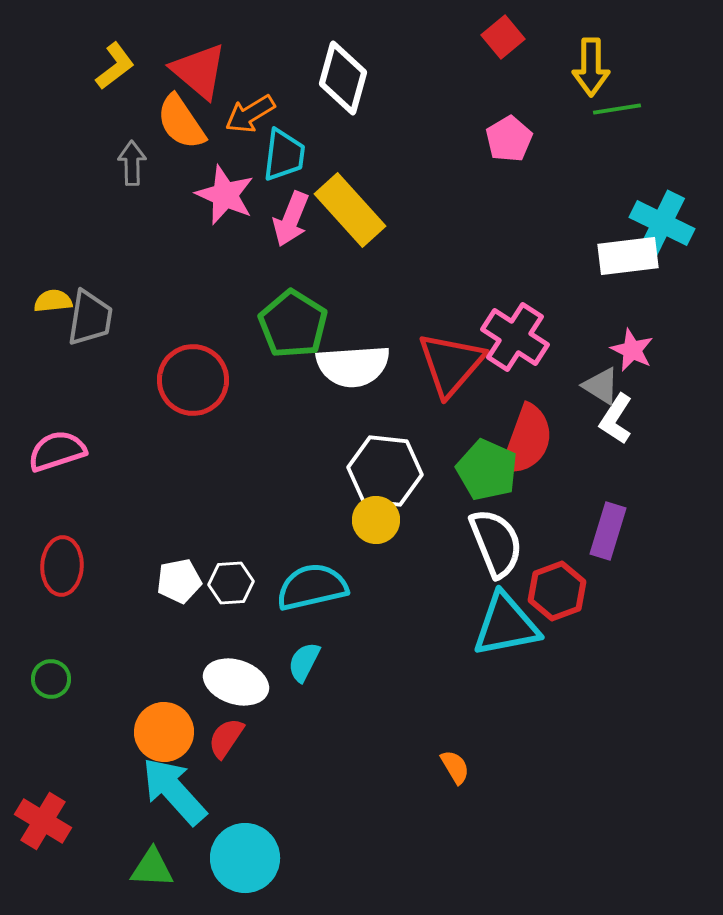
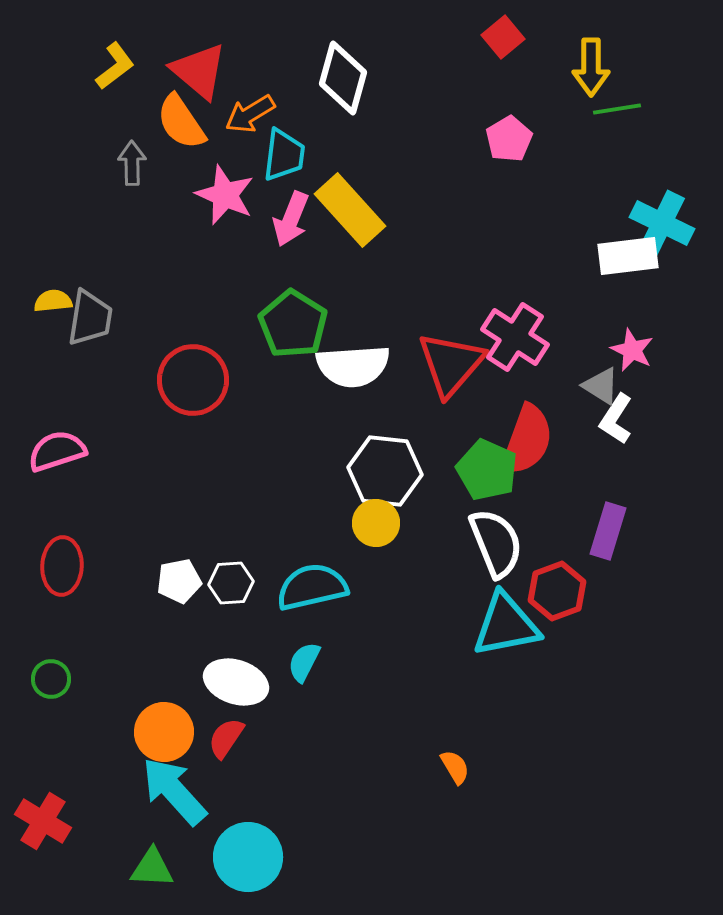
yellow circle at (376, 520): moved 3 px down
cyan circle at (245, 858): moved 3 px right, 1 px up
